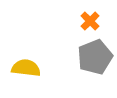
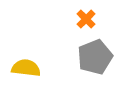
orange cross: moved 4 px left, 2 px up
